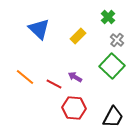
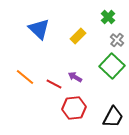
red hexagon: rotated 10 degrees counterclockwise
